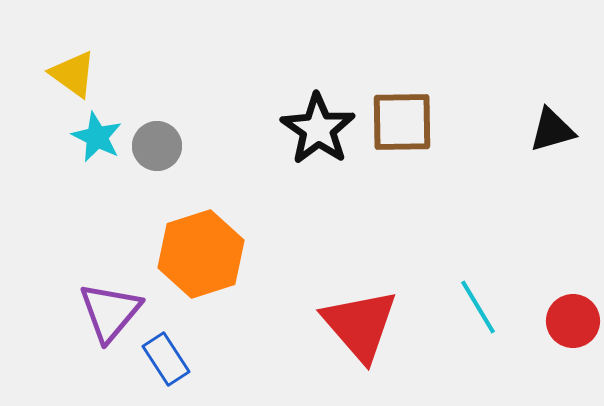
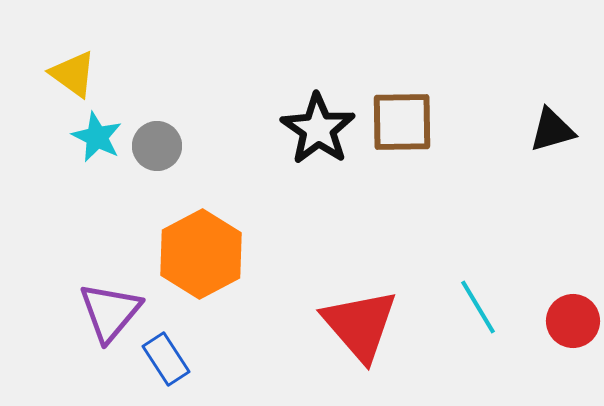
orange hexagon: rotated 10 degrees counterclockwise
